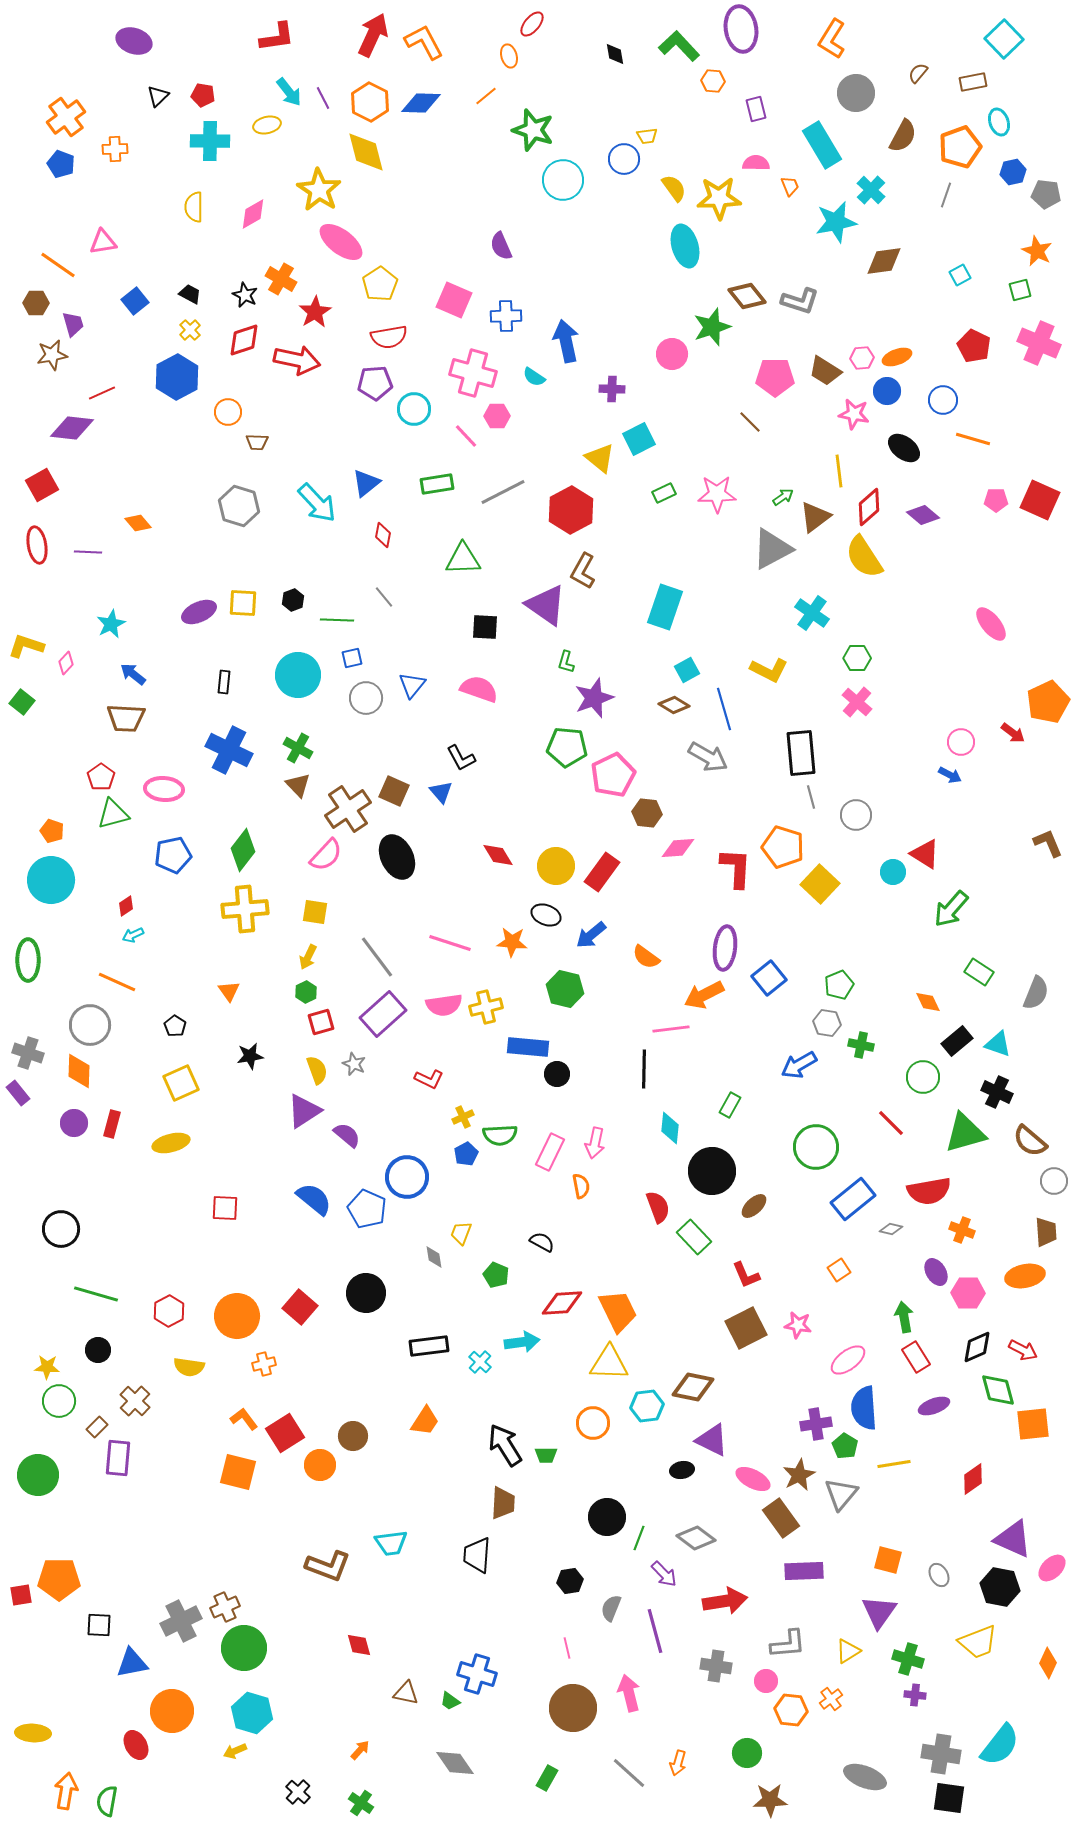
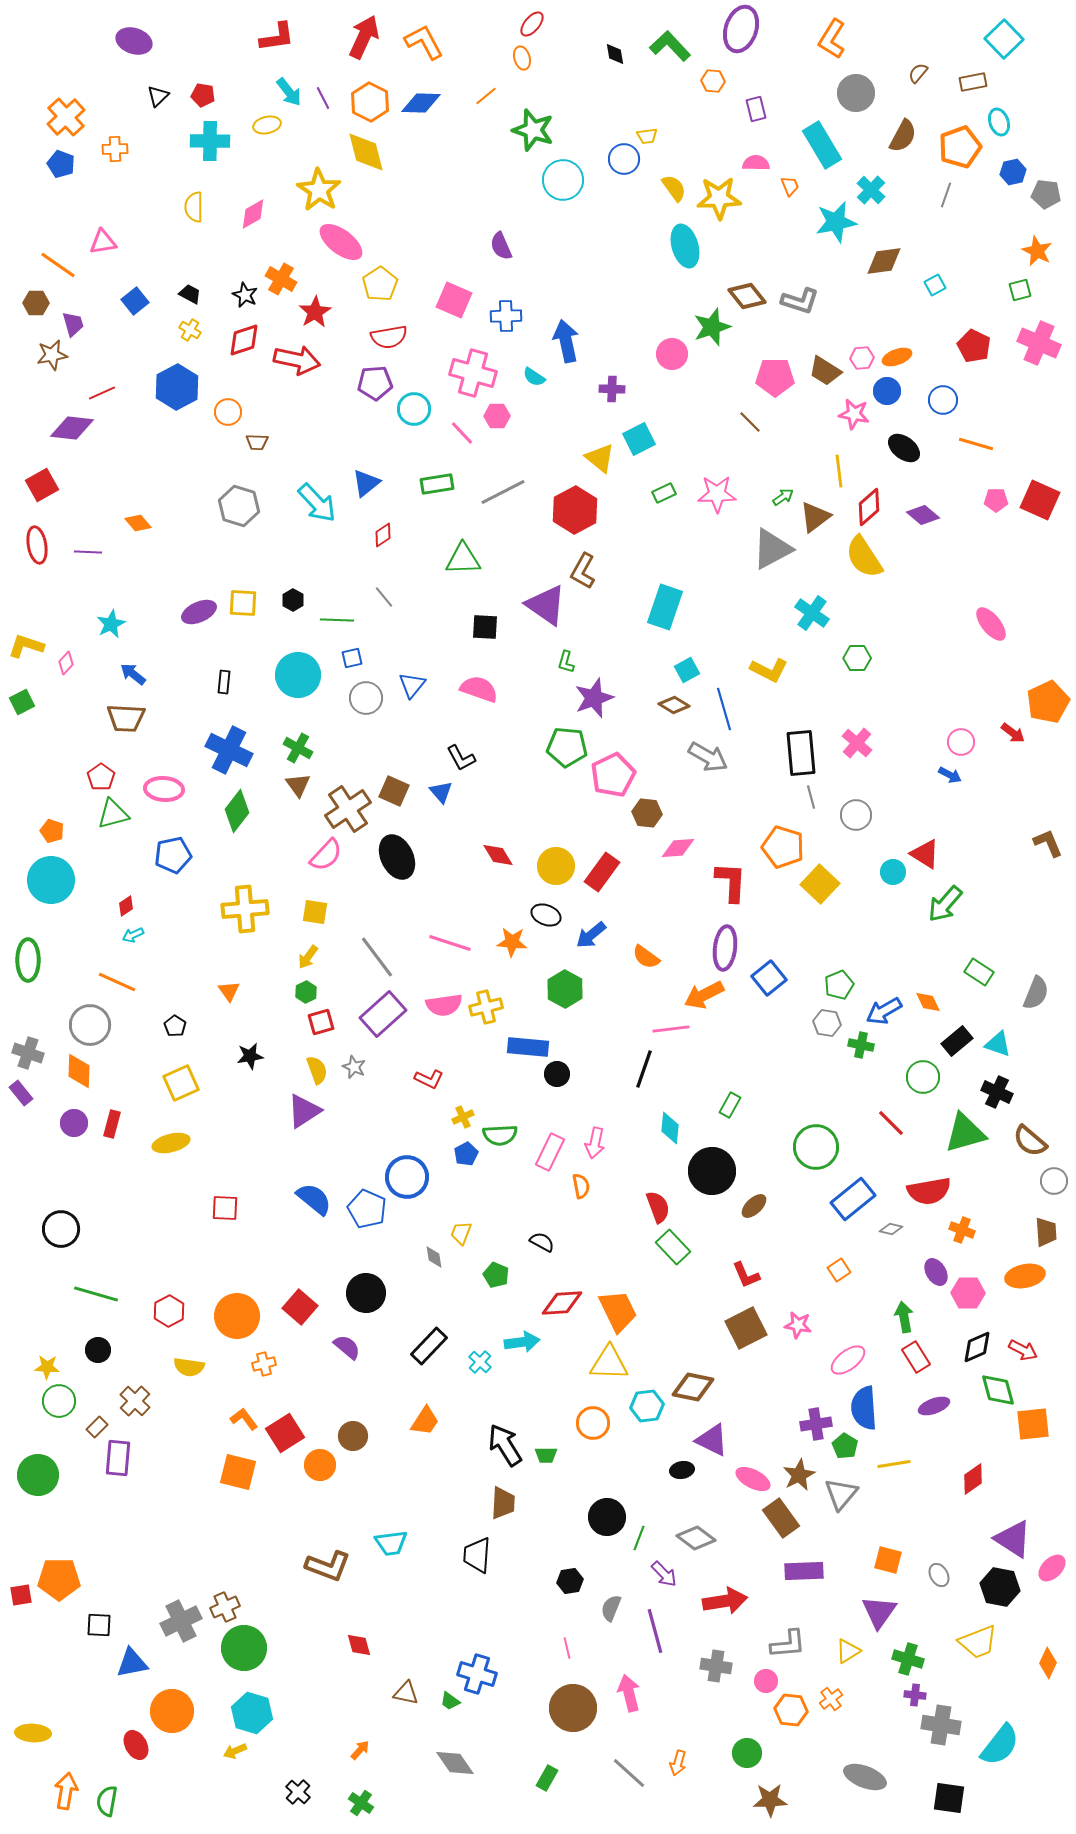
purple ellipse at (741, 29): rotated 27 degrees clockwise
red arrow at (373, 35): moved 9 px left, 2 px down
green L-shape at (679, 46): moved 9 px left
orange ellipse at (509, 56): moved 13 px right, 2 px down
orange cross at (66, 117): rotated 6 degrees counterclockwise
cyan square at (960, 275): moved 25 px left, 10 px down
yellow cross at (190, 330): rotated 15 degrees counterclockwise
blue hexagon at (177, 377): moved 10 px down
pink line at (466, 436): moved 4 px left, 3 px up
orange line at (973, 439): moved 3 px right, 5 px down
red hexagon at (571, 510): moved 4 px right
red diamond at (383, 535): rotated 45 degrees clockwise
black hexagon at (293, 600): rotated 10 degrees counterclockwise
green square at (22, 702): rotated 25 degrees clockwise
pink cross at (857, 702): moved 41 px down
brown triangle at (298, 785): rotated 8 degrees clockwise
green diamond at (243, 850): moved 6 px left, 39 px up
red L-shape at (736, 868): moved 5 px left, 14 px down
green arrow at (951, 909): moved 6 px left, 5 px up
yellow arrow at (308, 957): rotated 10 degrees clockwise
green hexagon at (565, 989): rotated 15 degrees clockwise
gray star at (354, 1064): moved 3 px down
blue arrow at (799, 1065): moved 85 px right, 54 px up
black line at (644, 1069): rotated 18 degrees clockwise
purple rectangle at (18, 1093): moved 3 px right
purple semicircle at (347, 1135): moved 212 px down
green rectangle at (694, 1237): moved 21 px left, 10 px down
black rectangle at (429, 1346): rotated 39 degrees counterclockwise
purple triangle at (1013, 1539): rotated 9 degrees clockwise
gray cross at (941, 1754): moved 29 px up
